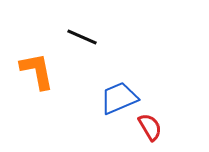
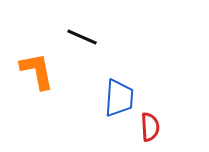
blue trapezoid: rotated 117 degrees clockwise
red semicircle: rotated 28 degrees clockwise
